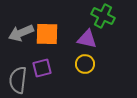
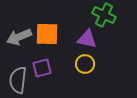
green cross: moved 1 px right, 1 px up
gray arrow: moved 2 px left, 4 px down
